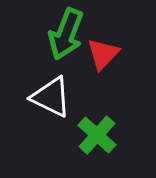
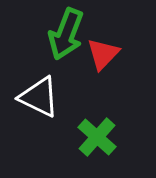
white triangle: moved 12 px left
green cross: moved 2 px down
